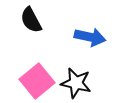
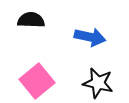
black semicircle: rotated 120 degrees clockwise
black star: moved 22 px right
